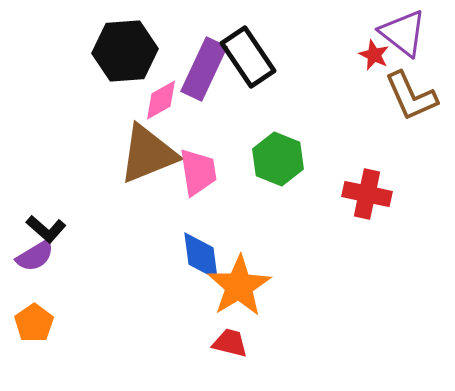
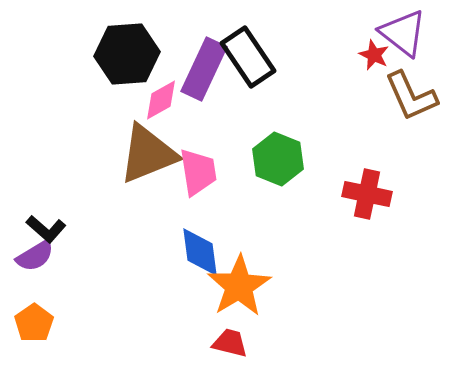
black hexagon: moved 2 px right, 3 px down
blue diamond: moved 1 px left, 4 px up
